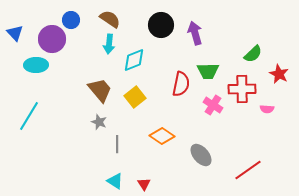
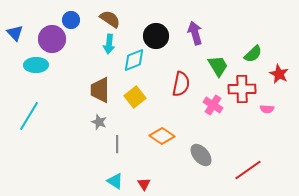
black circle: moved 5 px left, 11 px down
green trapezoid: moved 10 px right, 5 px up; rotated 120 degrees counterclockwise
brown trapezoid: rotated 140 degrees counterclockwise
